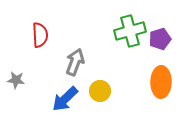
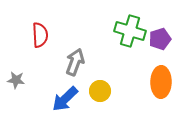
green cross: rotated 32 degrees clockwise
